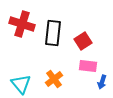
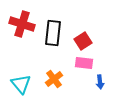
pink rectangle: moved 4 px left, 3 px up
blue arrow: moved 2 px left; rotated 24 degrees counterclockwise
